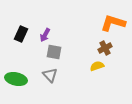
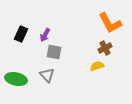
orange L-shape: moved 3 px left; rotated 135 degrees counterclockwise
gray triangle: moved 3 px left
